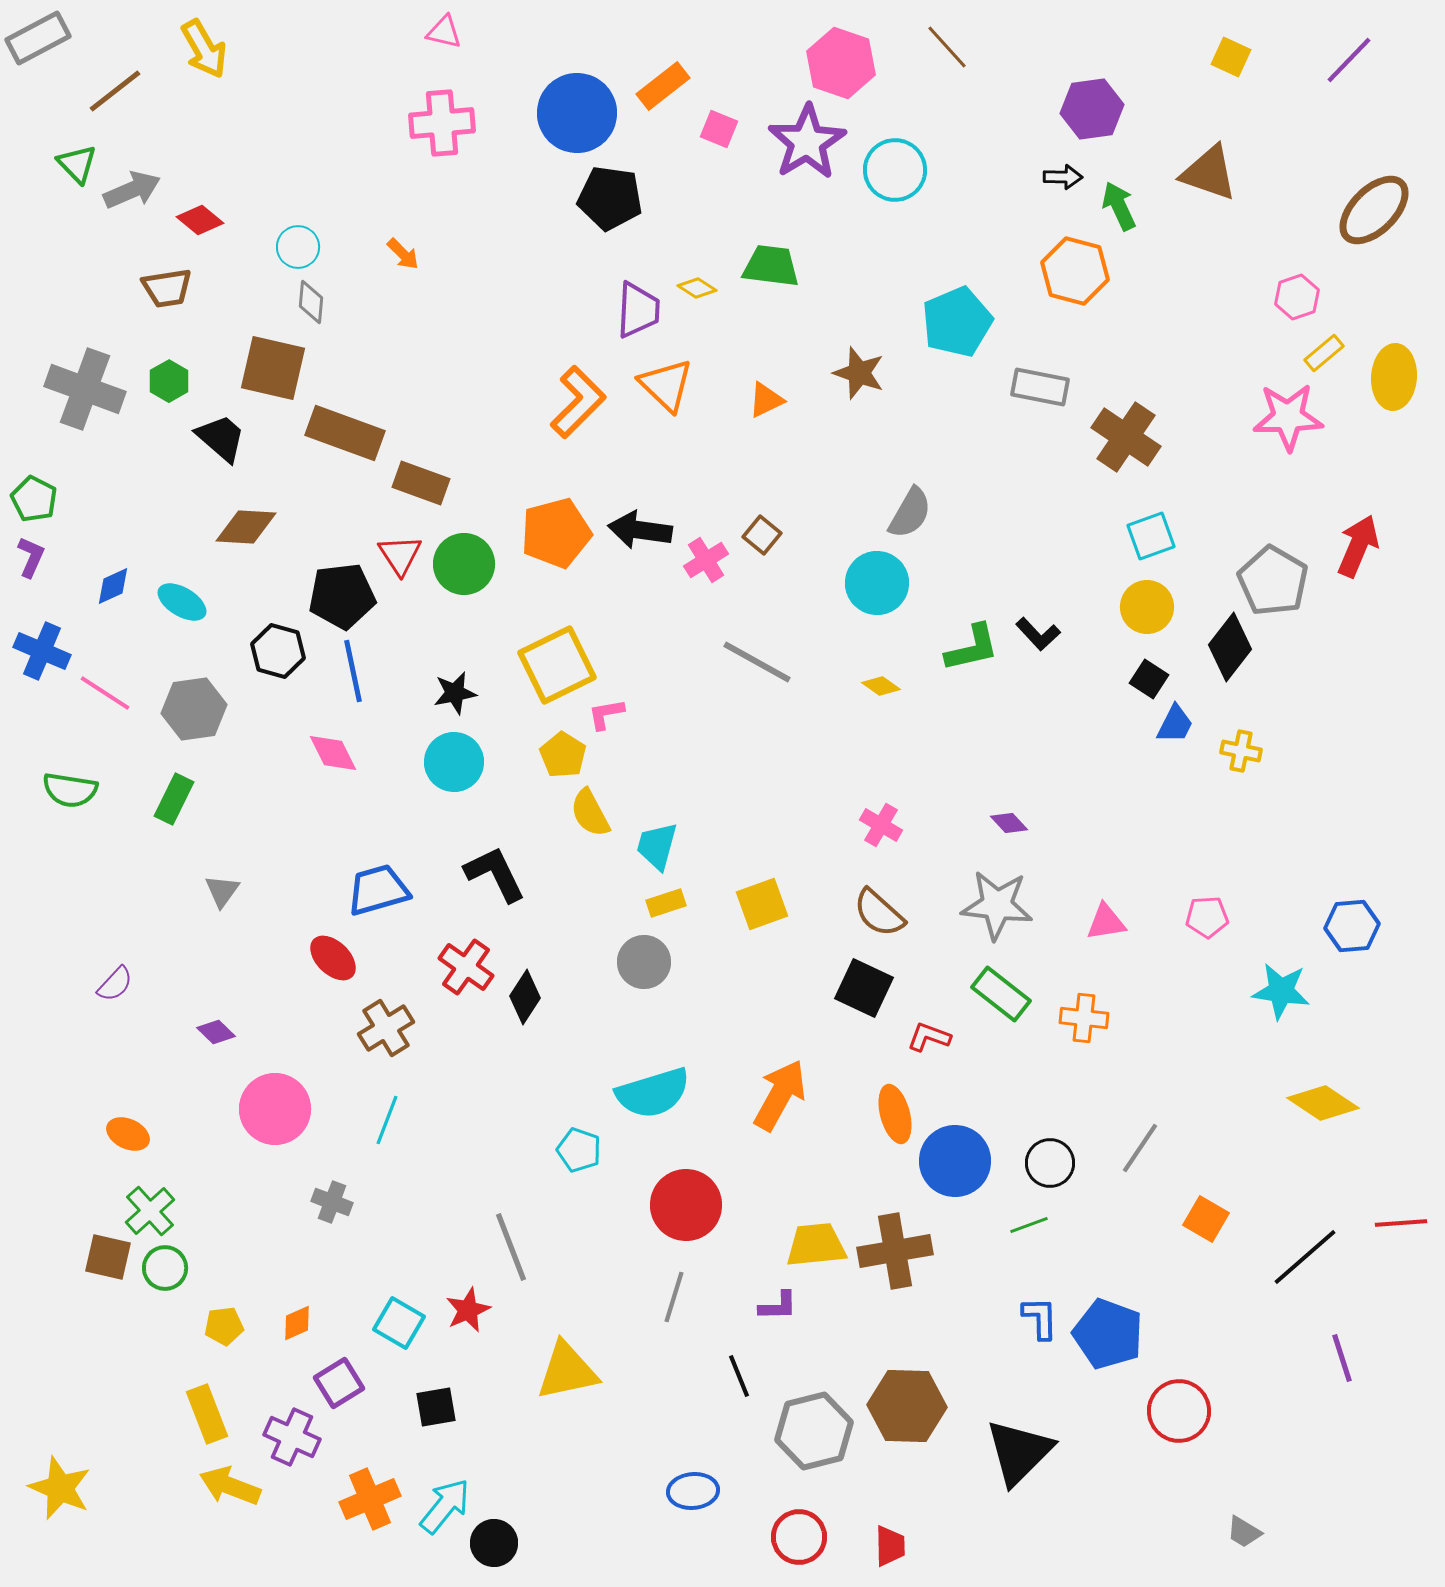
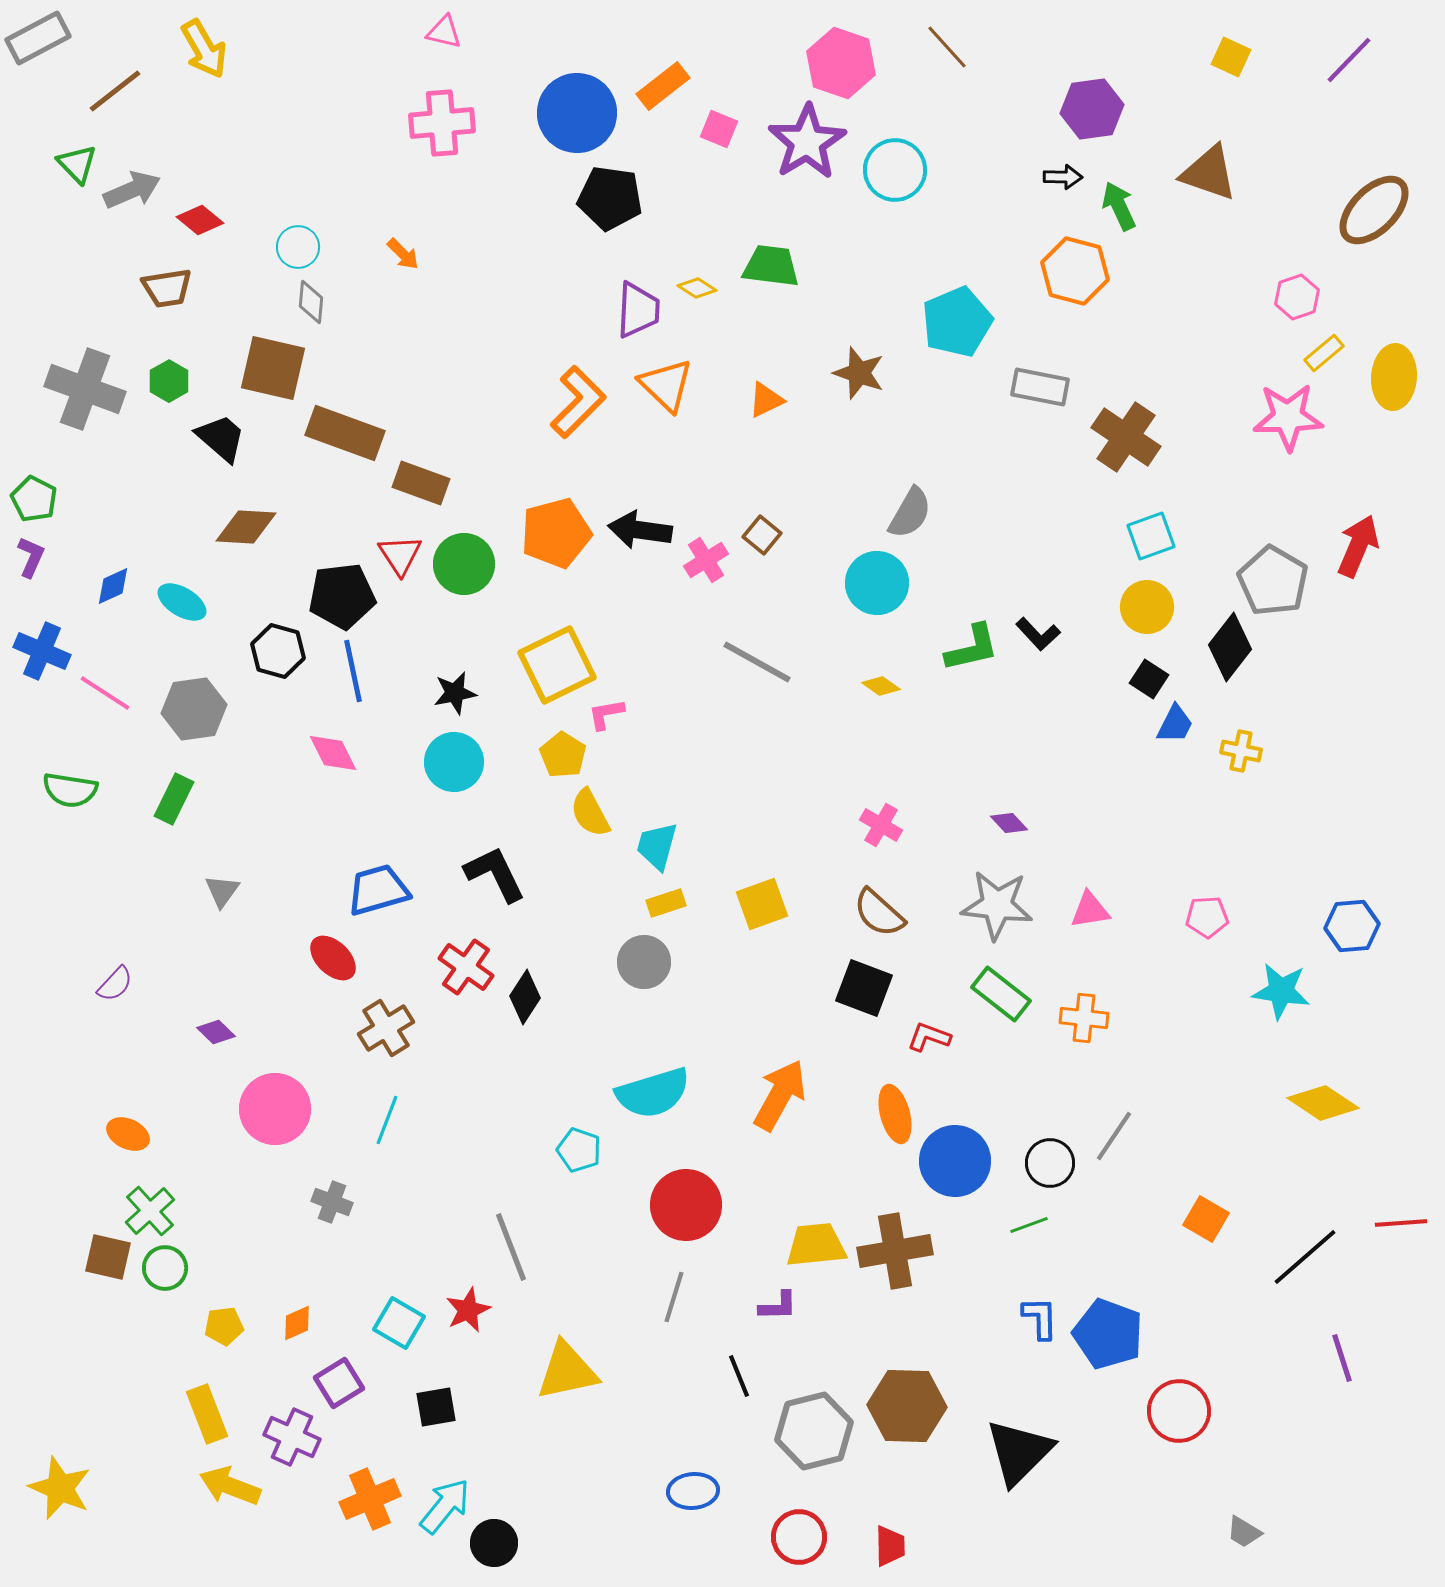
pink triangle at (1106, 922): moved 16 px left, 12 px up
black square at (864, 988): rotated 4 degrees counterclockwise
gray line at (1140, 1148): moved 26 px left, 12 px up
